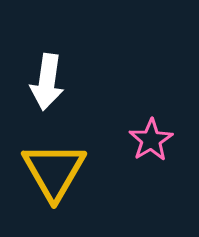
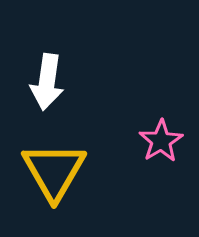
pink star: moved 10 px right, 1 px down
